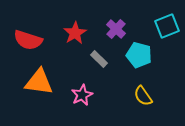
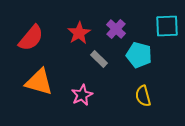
cyan square: rotated 20 degrees clockwise
red star: moved 4 px right
red semicircle: moved 3 px right, 2 px up; rotated 68 degrees counterclockwise
orange triangle: rotated 8 degrees clockwise
yellow semicircle: rotated 20 degrees clockwise
